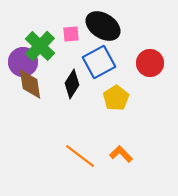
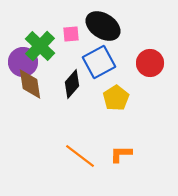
black diamond: rotated 8 degrees clockwise
orange L-shape: rotated 45 degrees counterclockwise
